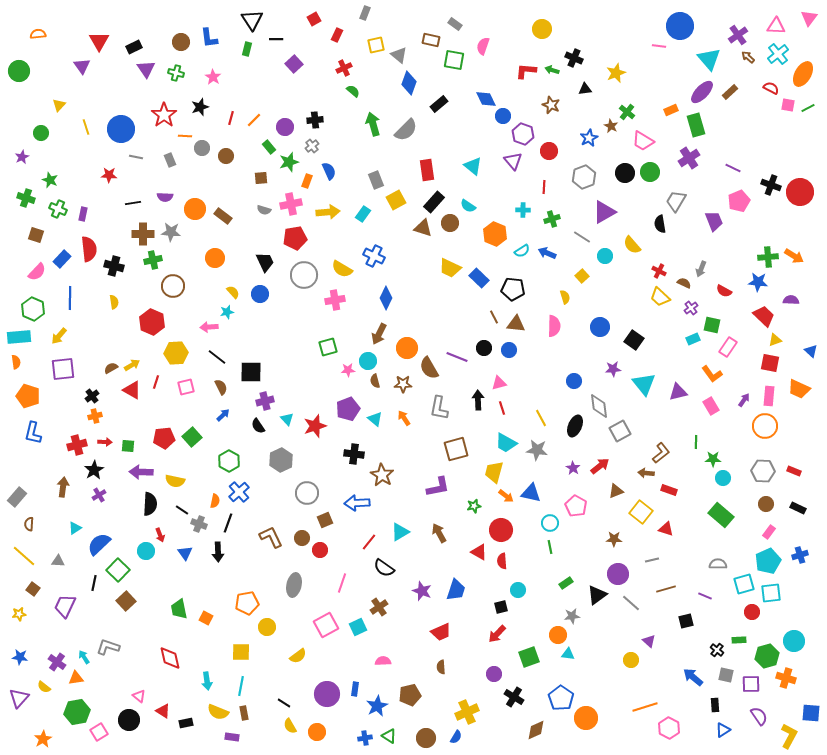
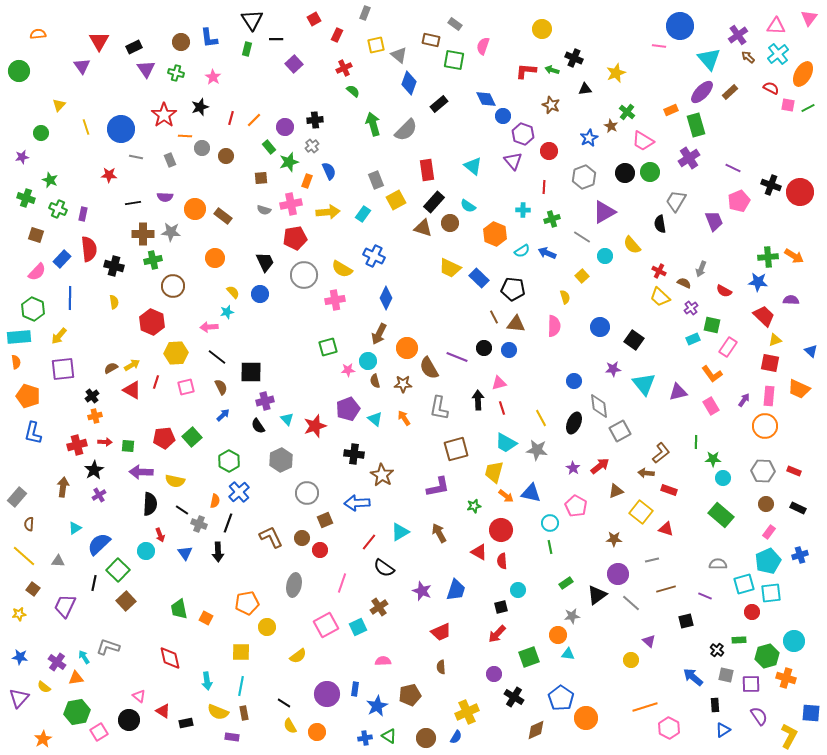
purple star at (22, 157): rotated 16 degrees clockwise
black ellipse at (575, 426): moved 1 px left, 3 px up
